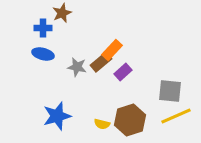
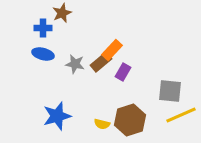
gray star: moved 2 px left, 3 px up
purple rectangle: rotated 18 degrees counterclockwise
yellow line: moved 5 px right, 1 px up
